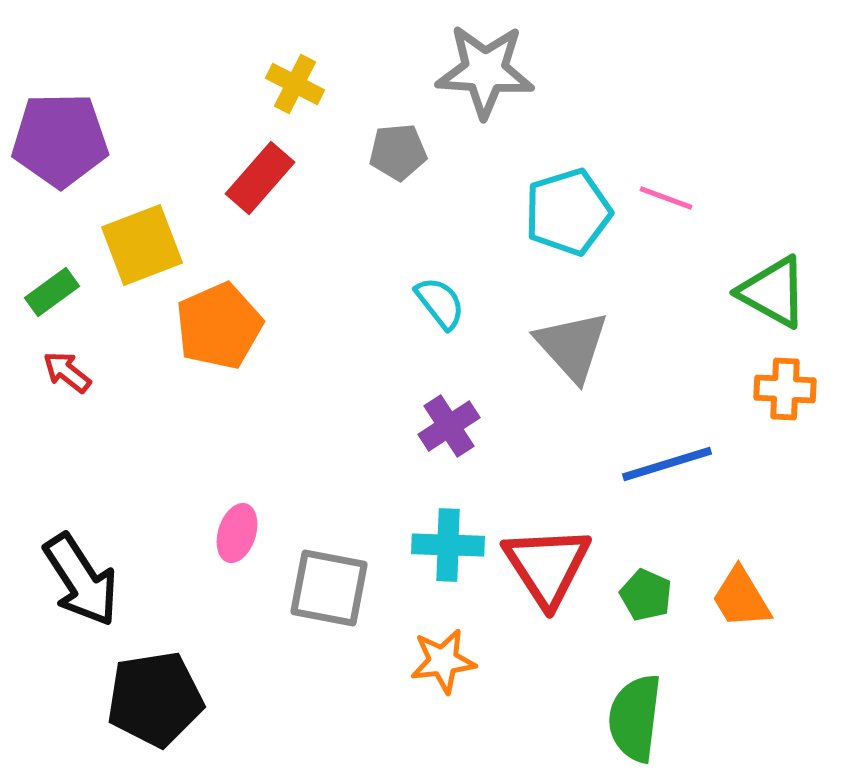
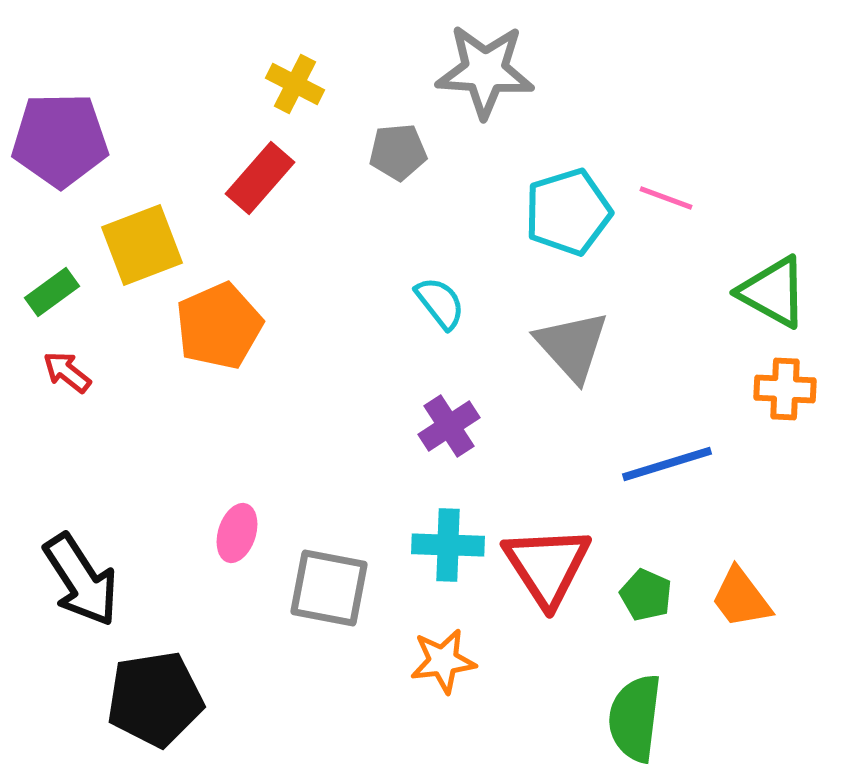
orange trapezoid: rotated 6 degrees counterclockwise
